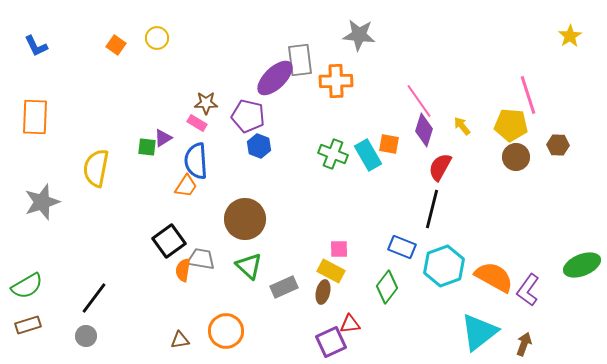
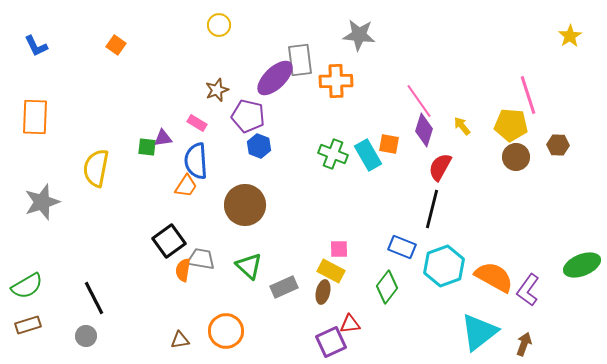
yellow circle at (157, 38): moved 62 px right, 13 px up
brown star at (206, 103): moved 11 px right, 13 px up; rotated 20 degrees counterclockwise
purple triangle at (163, 138): rotated 24 degrees clockwise
brown circle at (245, 219): moved 14 px up
black line at (94, 298): rotated 64 degrees counterclockwise
